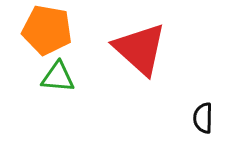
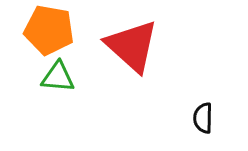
orange pentagon: moved 2 px right
red triangle: moved 8 px left, 3 px up
